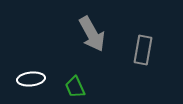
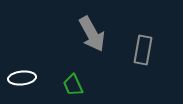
white ellipse: moved 9 px left, 1 px up
green trapezoid: moved 2 px left, 2 px up
